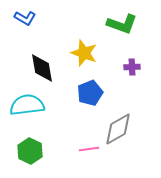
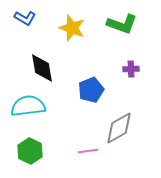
yellow star: moved 12 px left, 25 px up
purple cross: moved 1 px left, 2 px down
blue pentagon: moved 1 px right, 3 px up
cyan semicircle: moved 1 px right, 1 px down
gray diamond: moved 1 px right, 1 px up
pink line: moved 1 px left, 2 px down
